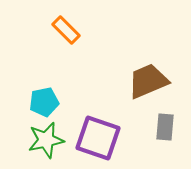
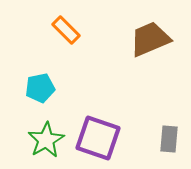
brown trapezoid: moved 2 px right, 42 px up
cyan pentagon: moved 4 px left, 14 px up
gray rectangle: moved 4 px right, 12 px down
green star: rotated 18 degrees counterclockwise
